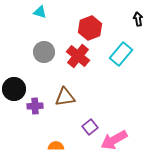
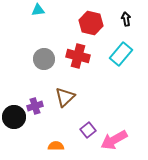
cyan triangle: moved 2 px left, 2 px up; rotated 24 degrees counterclockwise
black arrow: moved 12 px left
red hexagon: moved 1 px right, 5 px up; rotated 25 degrees counterclockwise
gray circle: moved 7 px down
red cross: rotated 25 degrees counterclockwise
black circle: moved 28 px down
brown triangle: rotated 35 degrees counterclockwise
purple cross: rotated 14 degrees counterclockwise
purple square: moved 2 px left, 3 px down
